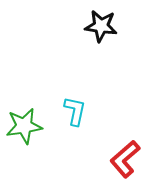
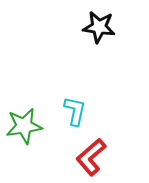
black star: moved 2 px left, 1 px down
red L-shape: moved 34 px left, 2 px up
